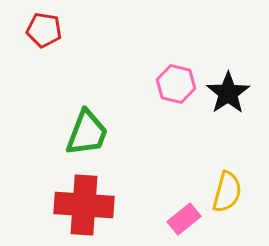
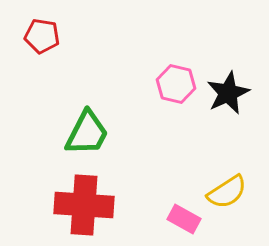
red pentagon: moved 2 px left, 6 px down
black star: rotated 9 degrees clockwise
green trapezoid: rotated 6 degrees clockwise
yellow semicircle: rotated 42 degrees clockwise
pink rectangle: rotated 68 degrees clockwise
